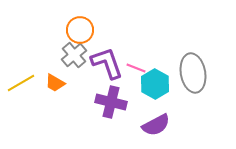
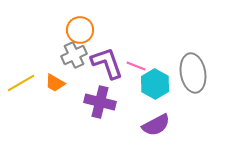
gray cross: rotated 15 degrees clockwise
pink line: moved 2 px up
purple cross: moved 11 px left
